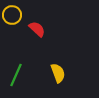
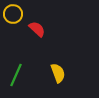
yellow circle: moved 1 px right, 1 px up
